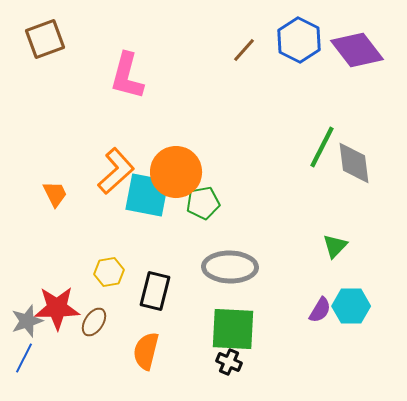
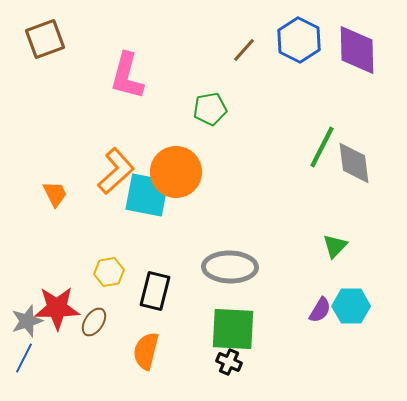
purple diamond: rotated 36 degrees clockwise
green pentagon: moved 7 px right, 94 px up
